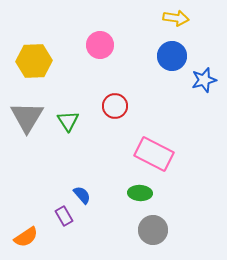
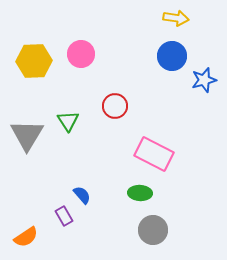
pink circle: moved 19 px left, 9 px down
gray triangle: moved 18 px down
